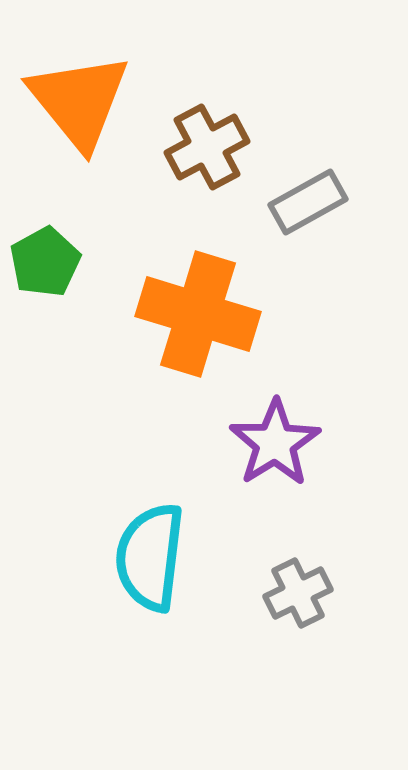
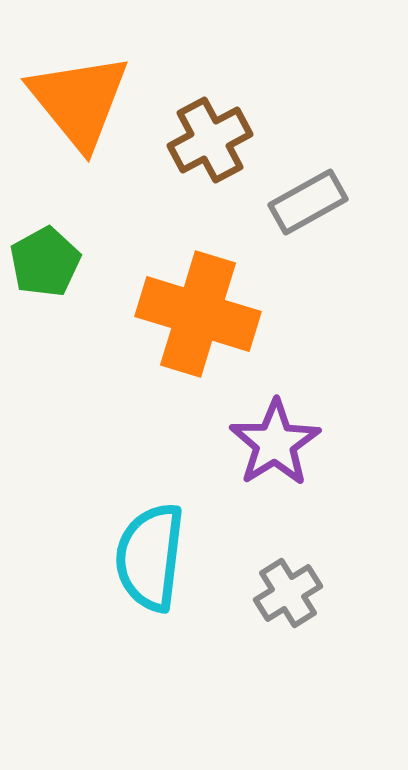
brown cross: moved 3 px right, 7 px up
gray cross: moved 10 px left; rotated 6 degrees counterclockwise
